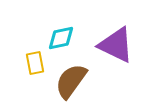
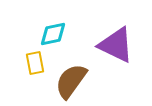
cyan diamond: moved 8 px left, 4 px up
